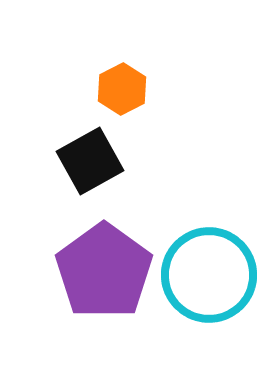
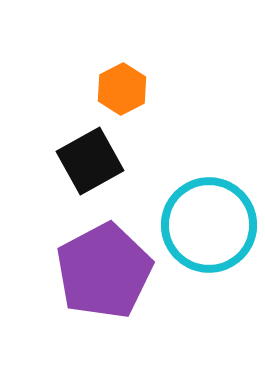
purple pentagon: rotated 8 degrees clockwise
cyan circle: moved 50 px up
